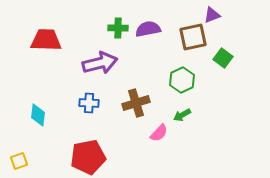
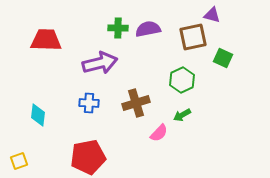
purple triangle: rotated 36 degrees clockwise
green square: rotated 12 degrees counterclockwise
